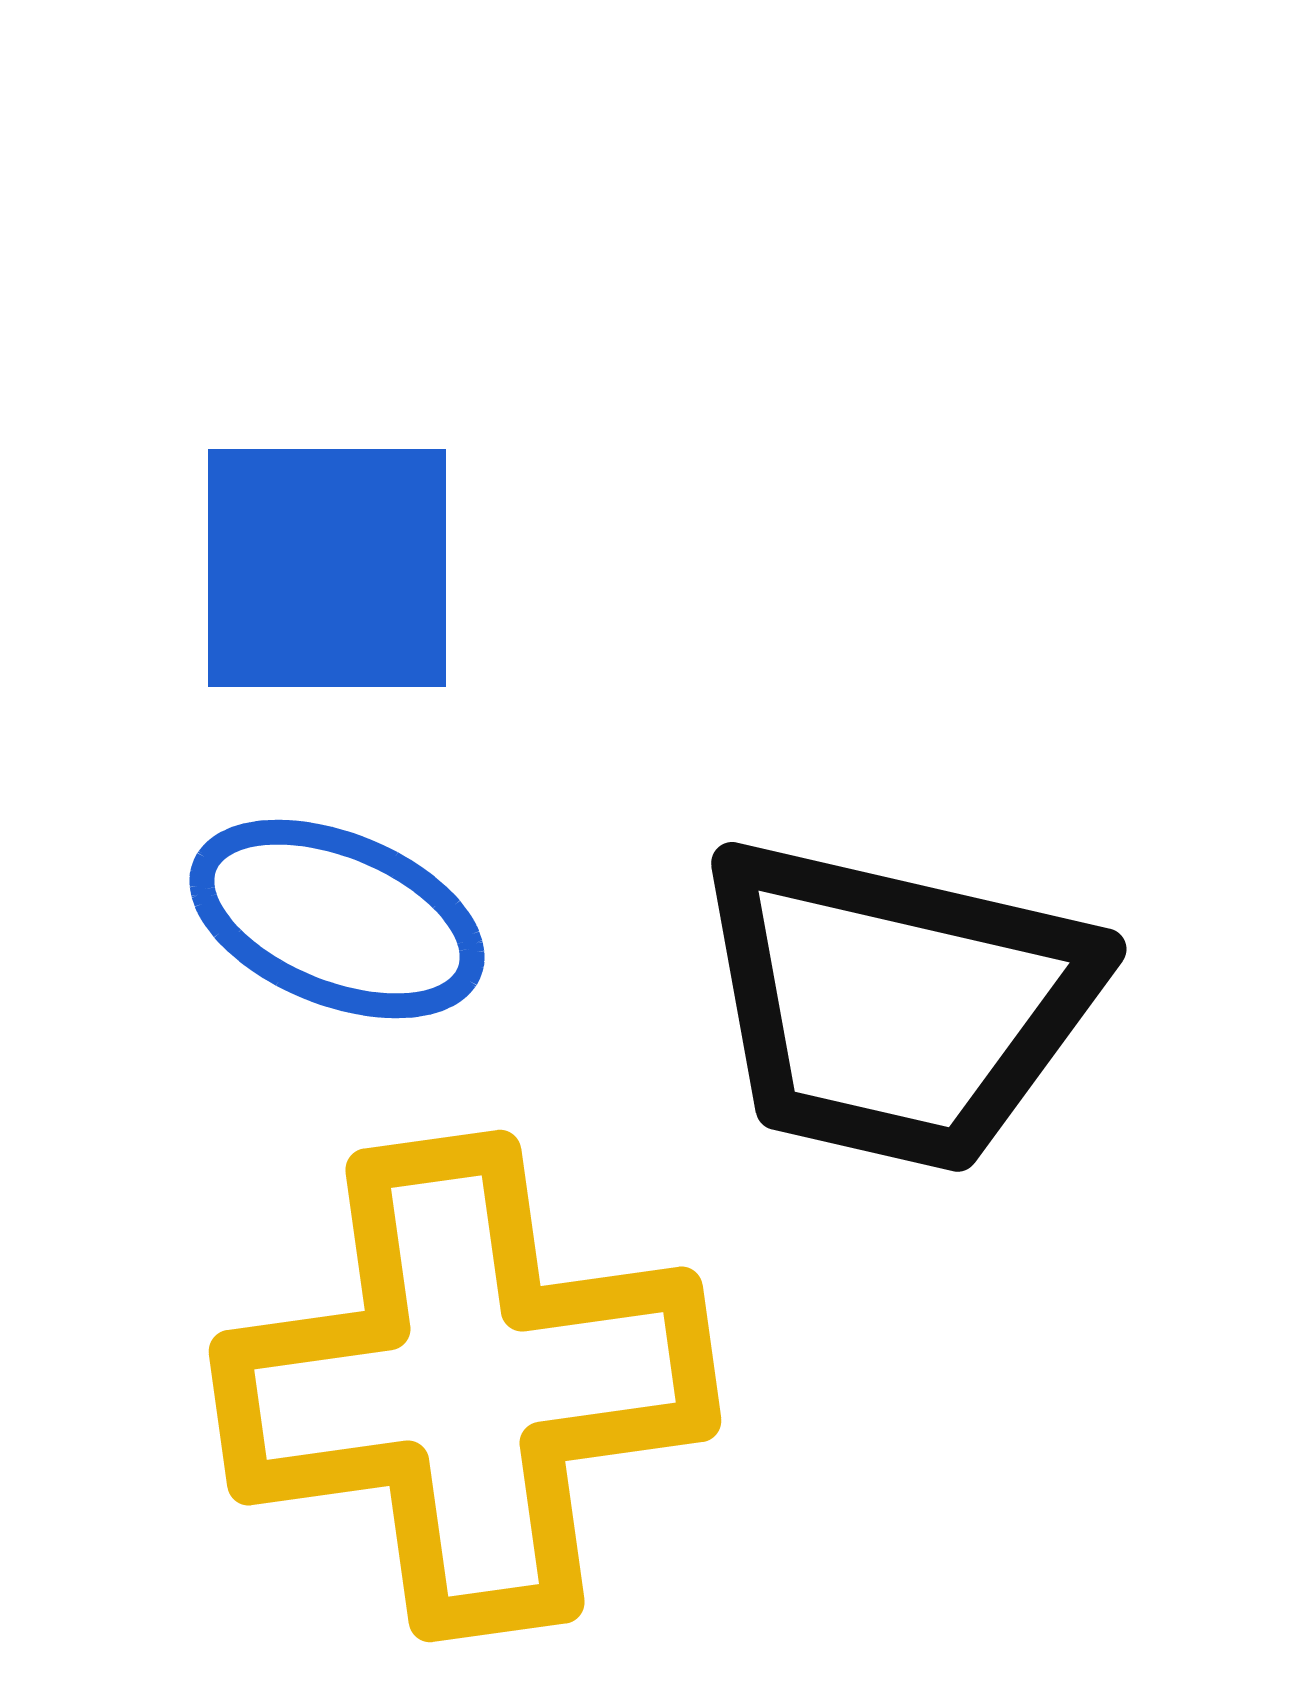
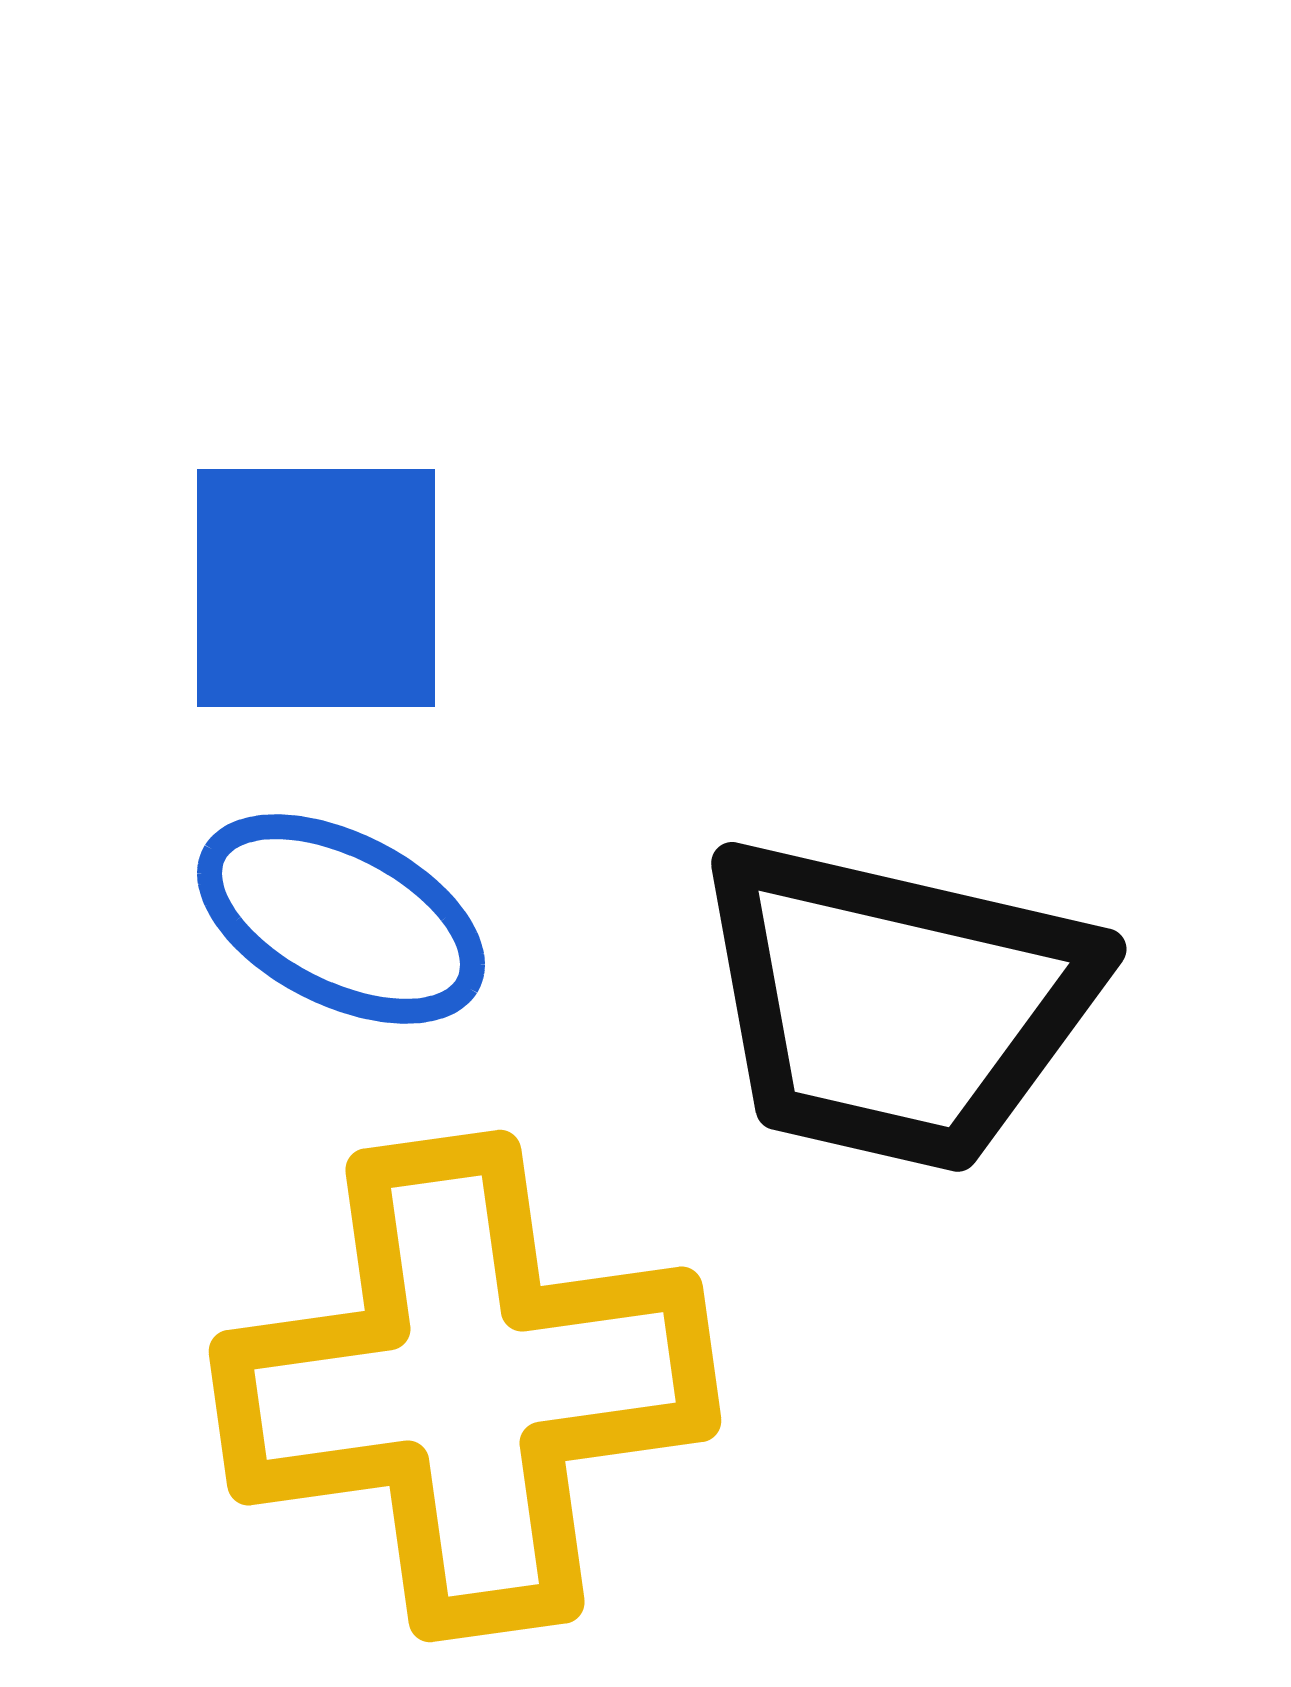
blue square: moved 11 px left, 20 px down
blue ellipse: moved 4 px right; rotated 5 degrees clockwise
